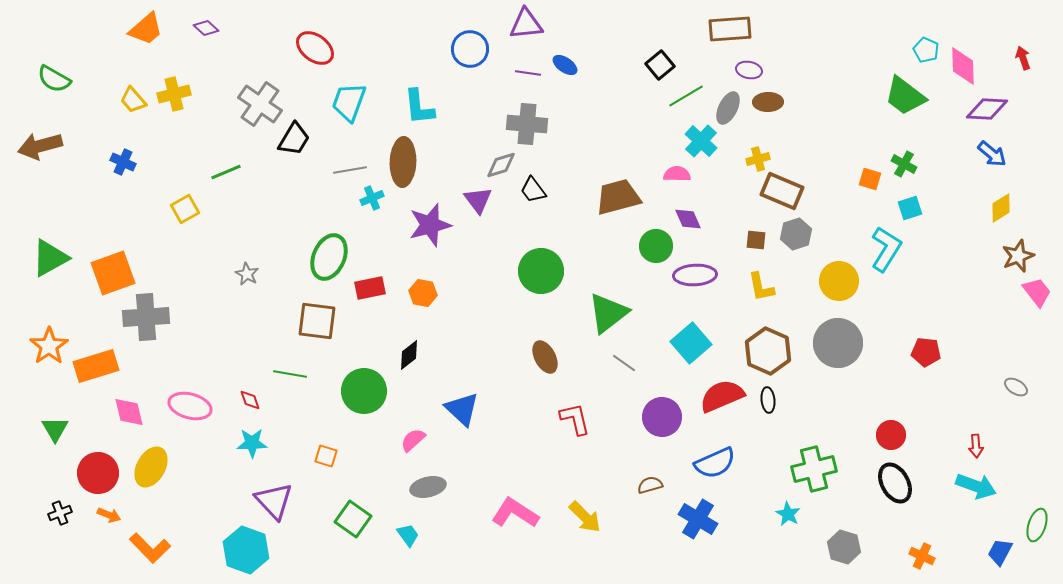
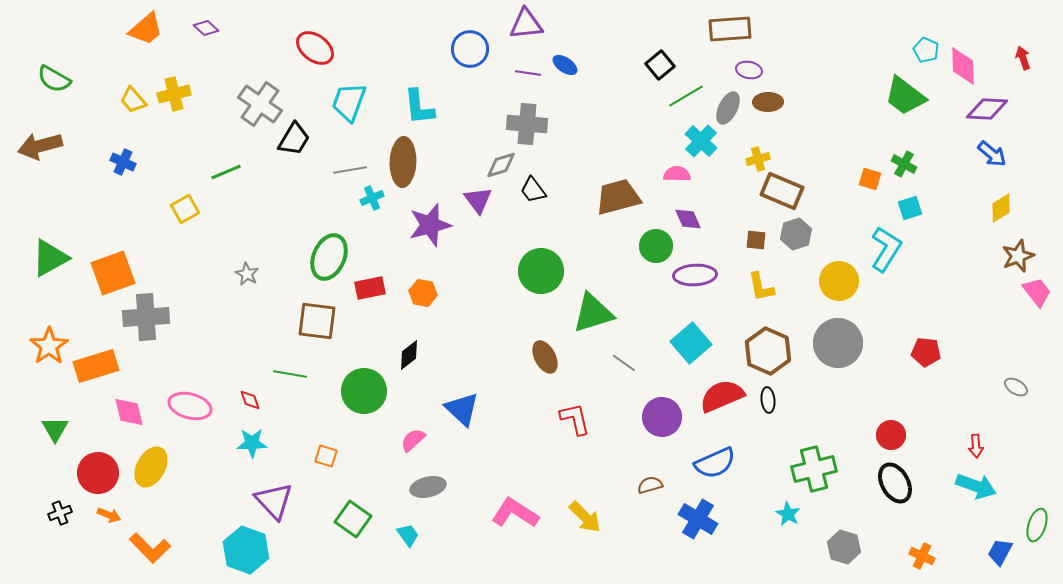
green triangle at (608, 313): moved 15 px left; rotated 21 degrees clockwise
